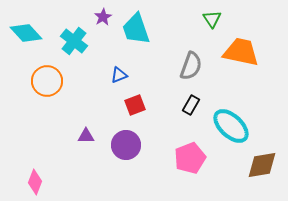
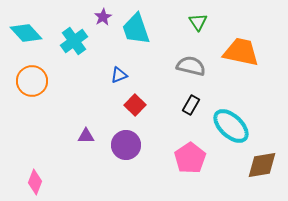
green triangle: moved 14 px left, 3 px down
cyan cross: rotated 16 degrees clockwise
gray semicircle: rotated 96 degrees counterclockwise
orange circle: moved 15 px left
red square: rotated 25 degrees counterclockwise
pink pentagon: rotated 12 degrees counterclockwise
